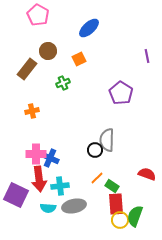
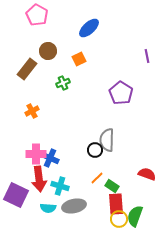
pink pentagon: moved 1 px left
orange cross: rotated 16 degrees counterclockwise
cyan cross: rotated 24 degrees clockwise
yellow circle: moved 1 px left, 1 px up
